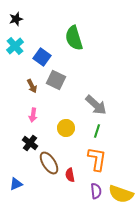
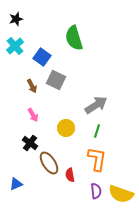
gray arrow: rotated 75 degrees counterclockwise
pink arrow: rotated 40 degrees counterclockwise
